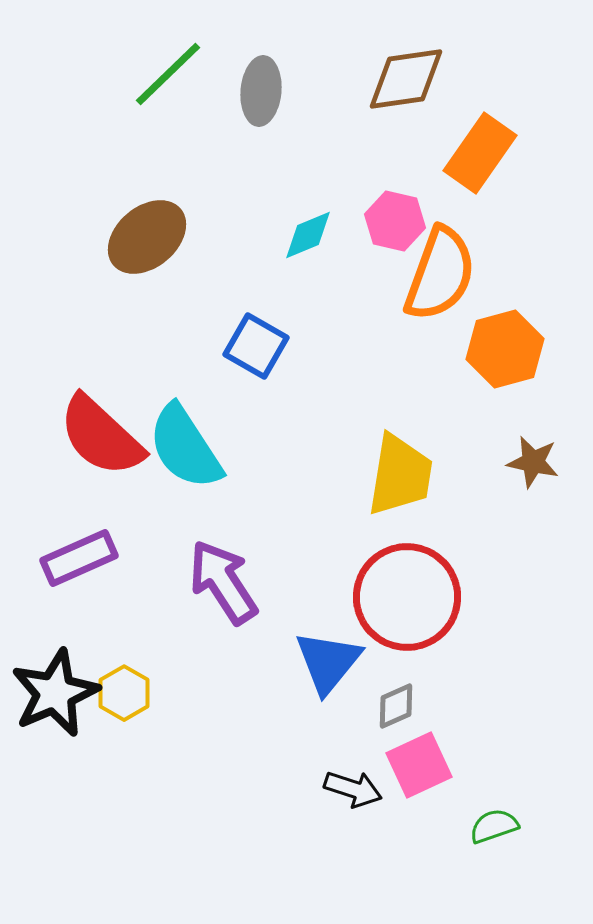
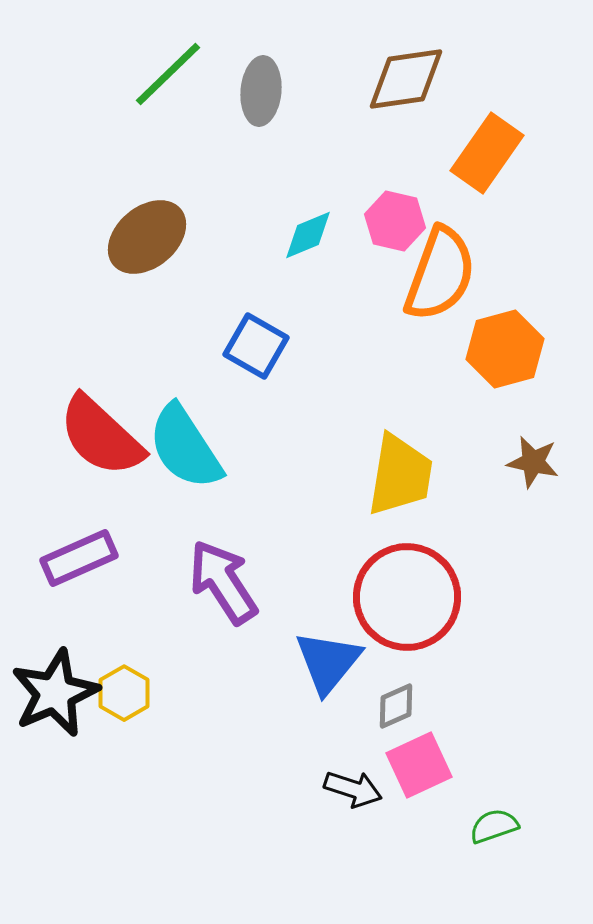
orange rectangle: moved 7 px right
